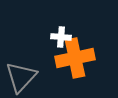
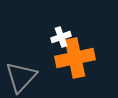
white cross: rotated 24 degrees counterclockwise
